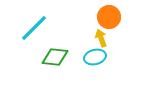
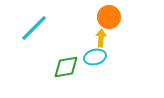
yellow arrow: rotated 24 degrees clockwise
green diamond: moved 11 px right, 10 px down; rotated 16 degrees counterclockwise
